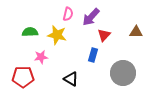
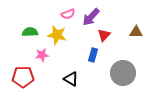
pink semicircle: rotated 56 degrees clockwise
pink star: moved 1 px right, 2 px up
